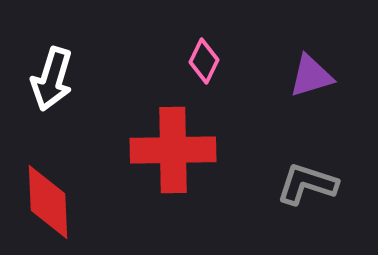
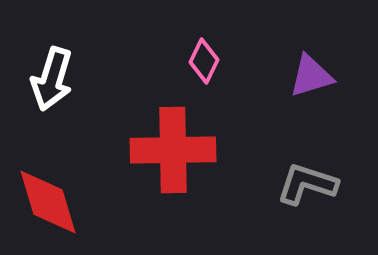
red diamond: rotated 14 degrees counterclockwise
